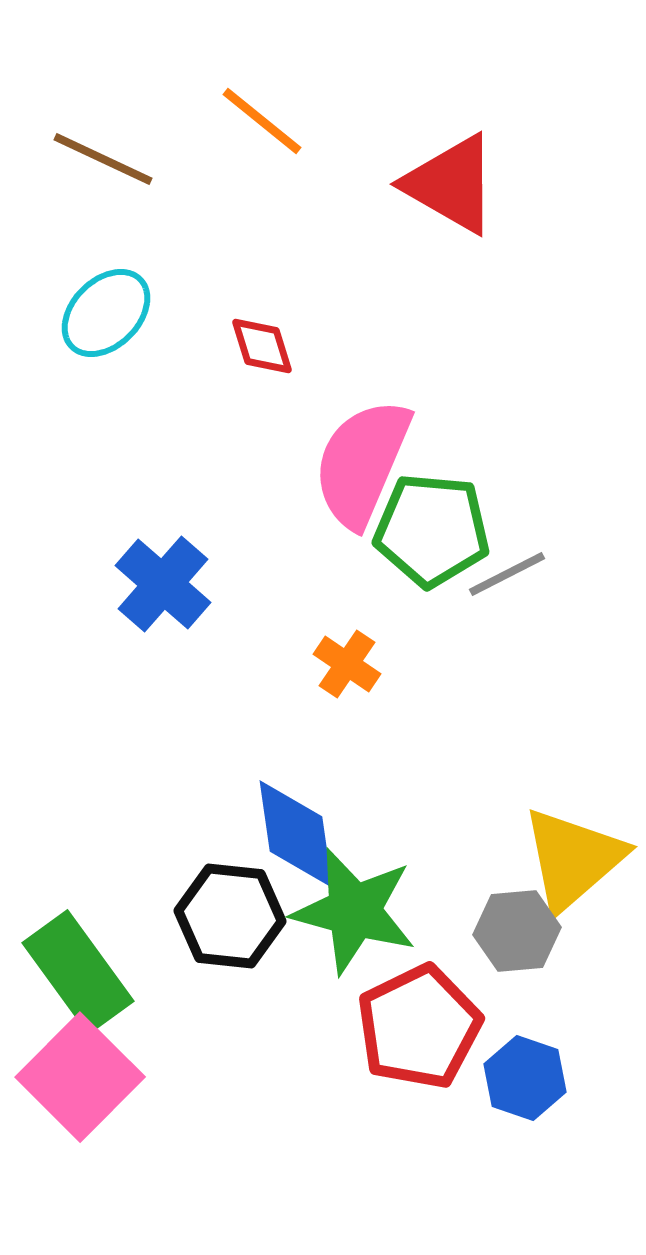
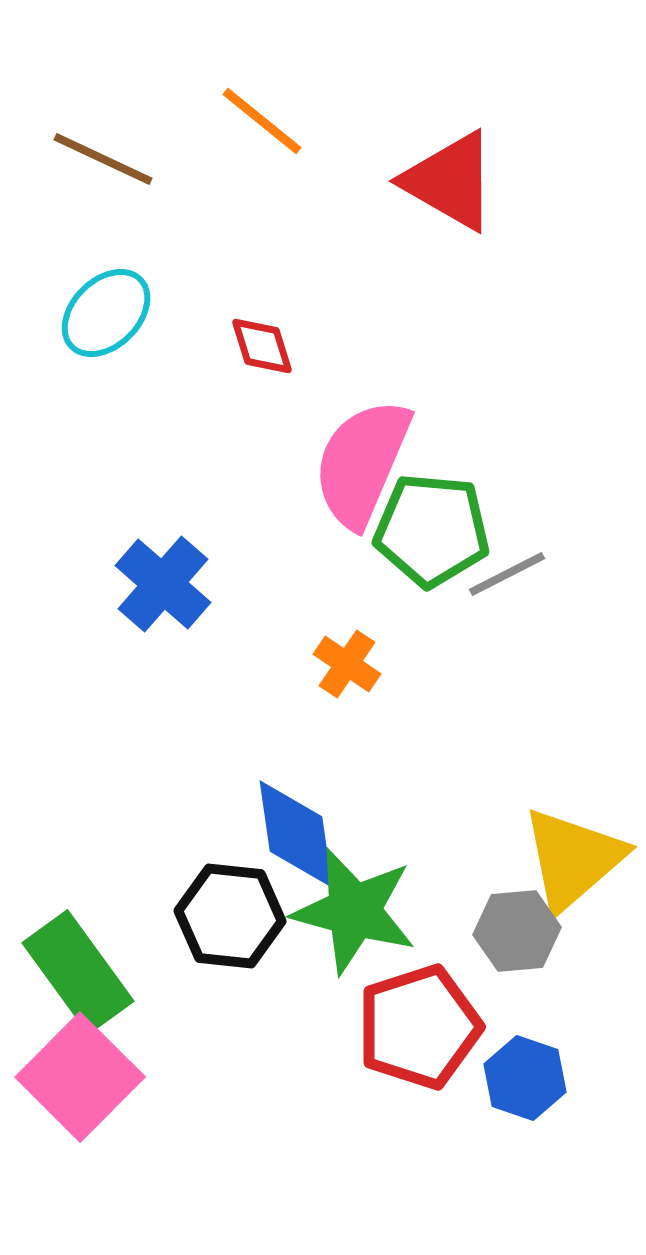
red triangle: moved 1 px left, 3 px up
red pentagon: rotated 8 degrees clockwise
